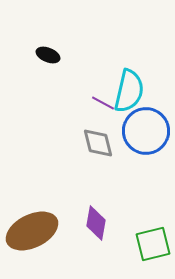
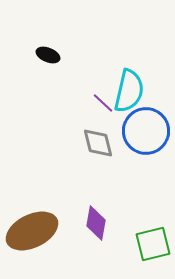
purple line: rotated 15 degrees clockwise
